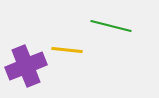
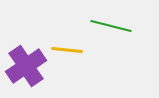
purple cross: rotated 12 degrees counterclockwise
